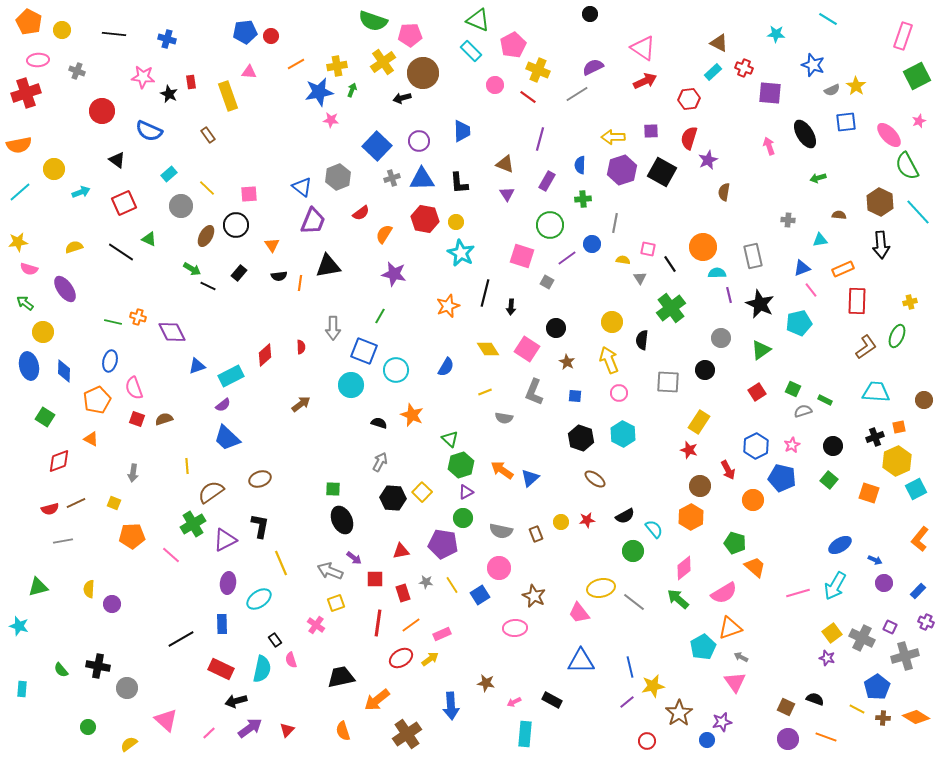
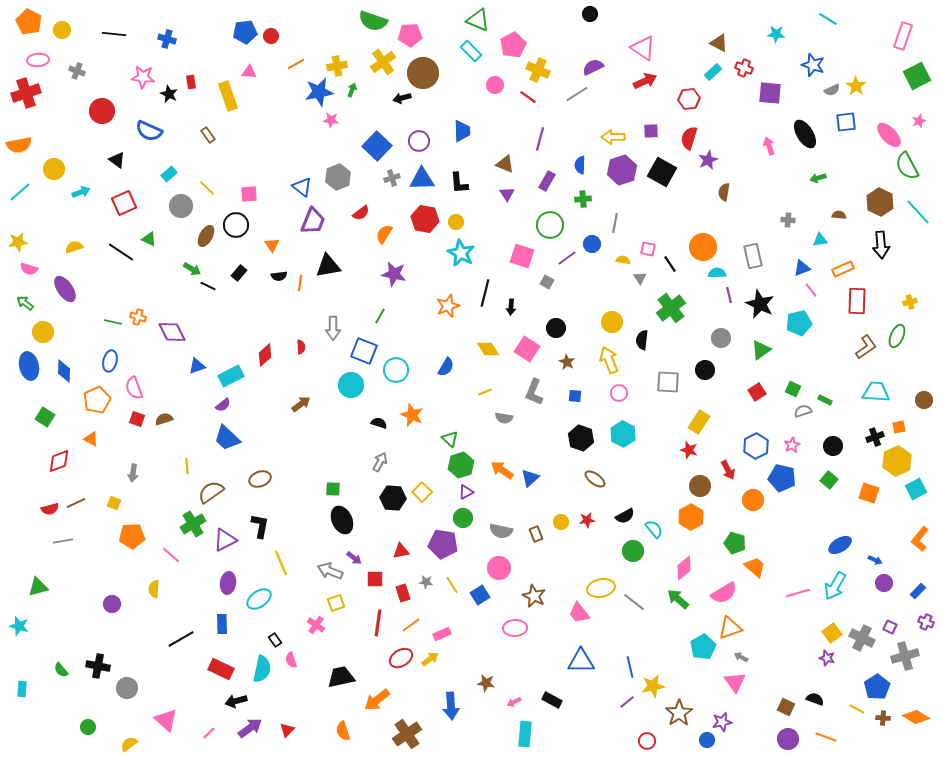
yellow semicircle at (89, 589): moved 65 px right
